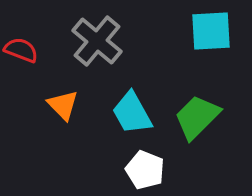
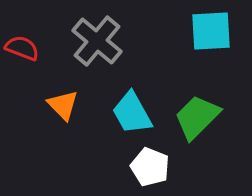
red semicircle: moved 1 px right, 2 px up
white pentagon: moved 5 px right, 3 px up
